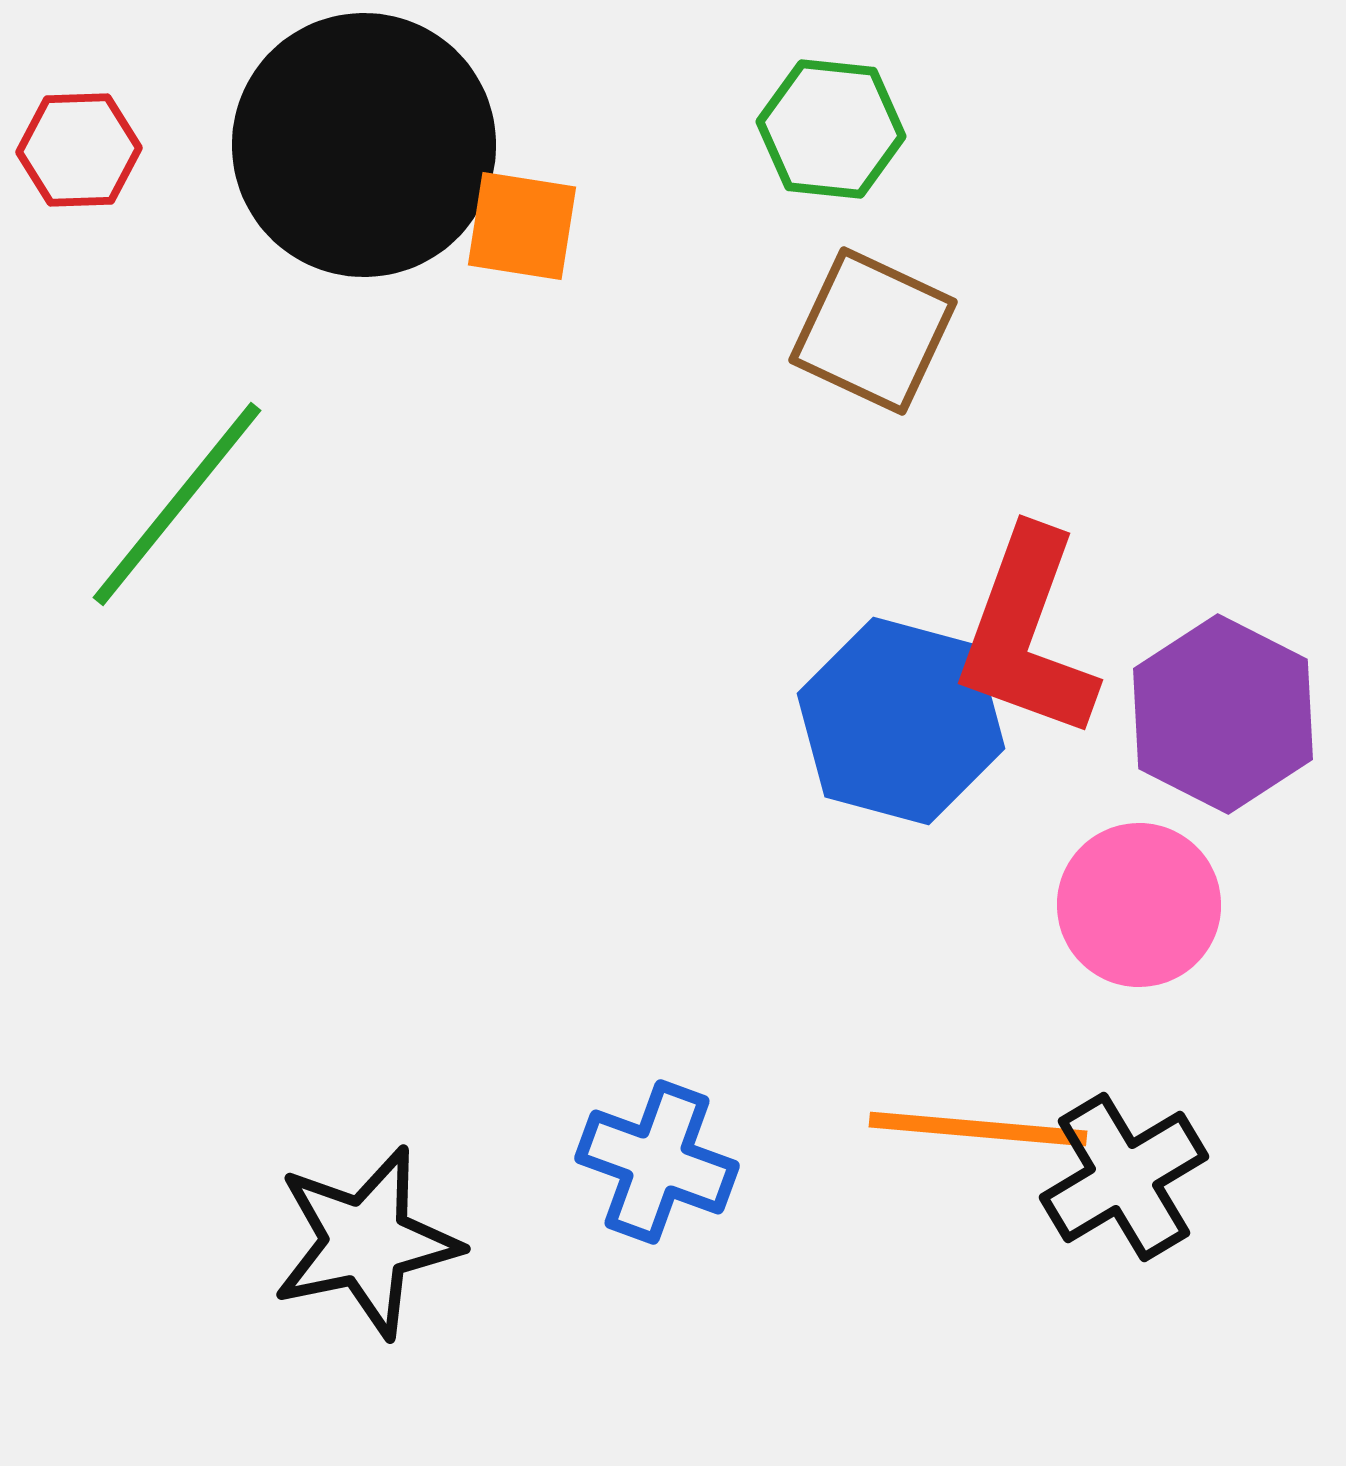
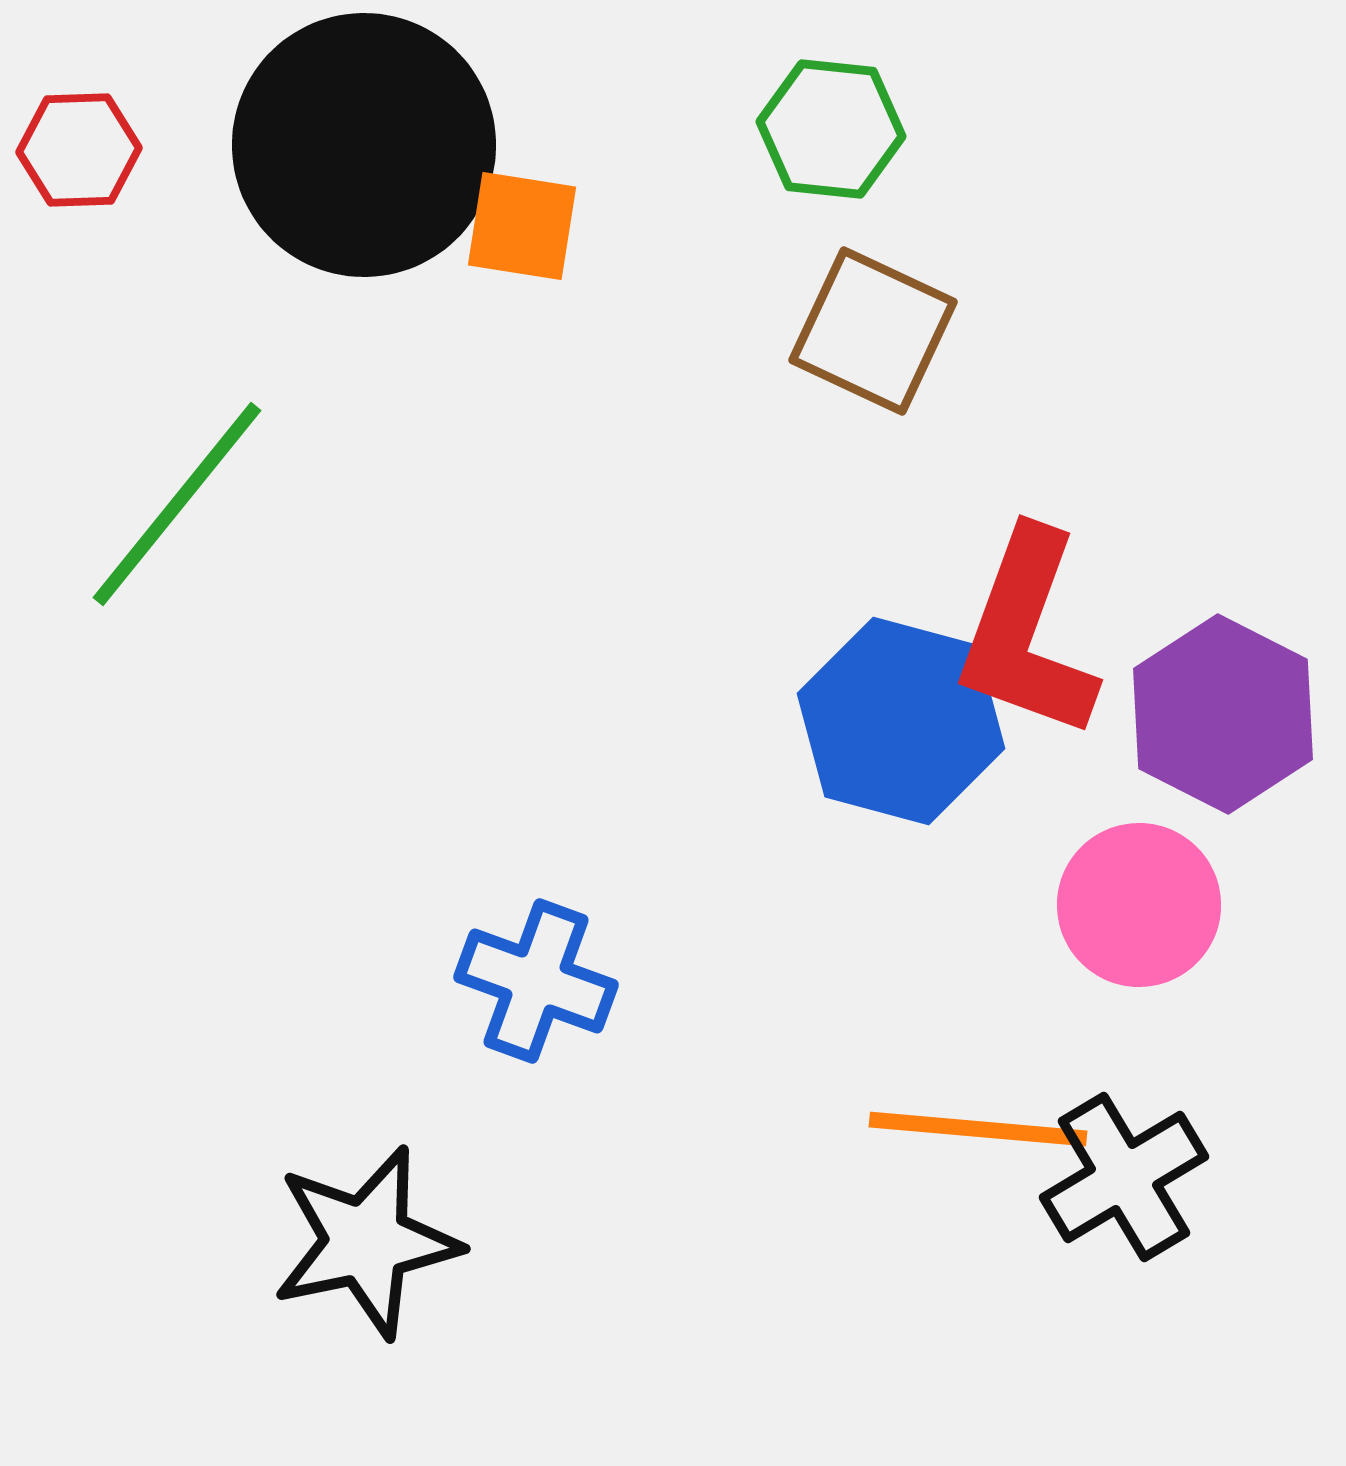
blue cross: moved 121 px left, 181 px up
